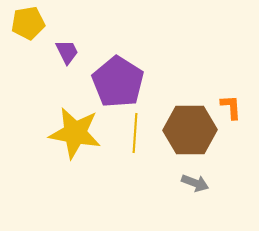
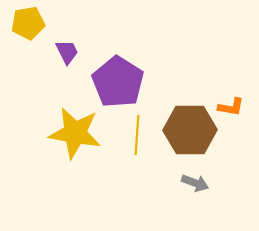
orange L-shape: rotated 104 degrees clockwise
yellow line: moved 2 px right, 2 px down
